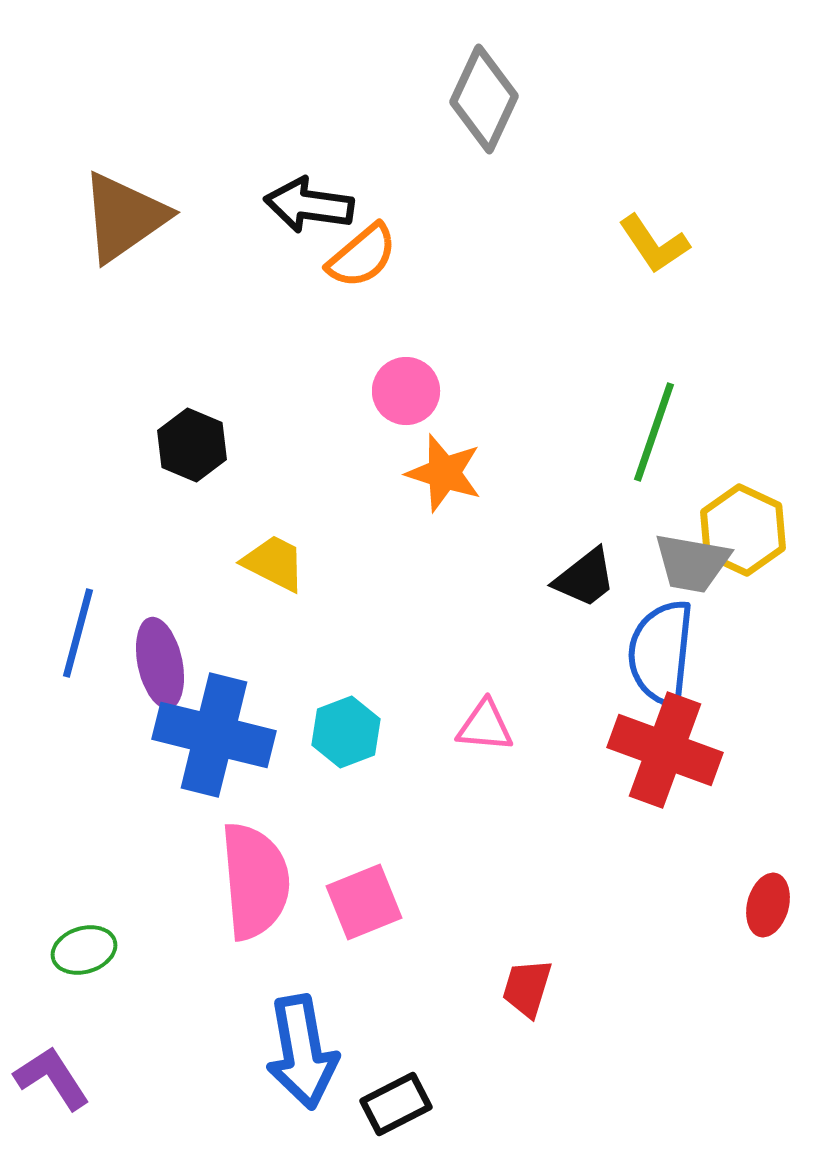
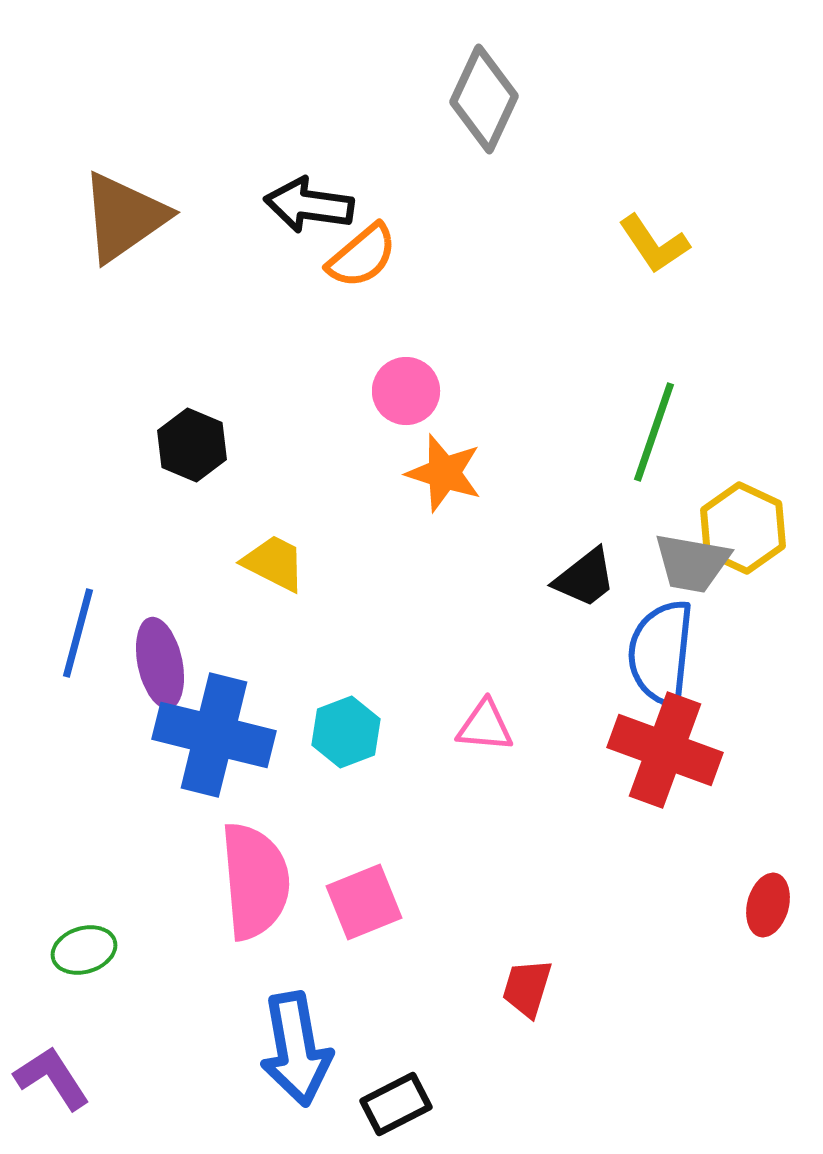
yellow hexagon: moved 2 px up
blue arrow: moved 6 px left, 3 px up
